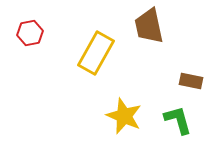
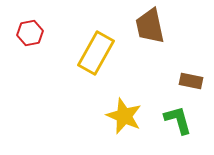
brown trapezoid: moved 1 px right
